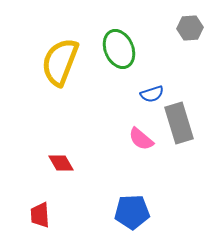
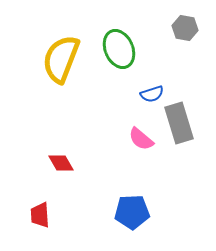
gray hexagon: moved 5 px left; rotated 15 degrees clockwise
yellow semicircle: moved 1 px right, 3 px up
